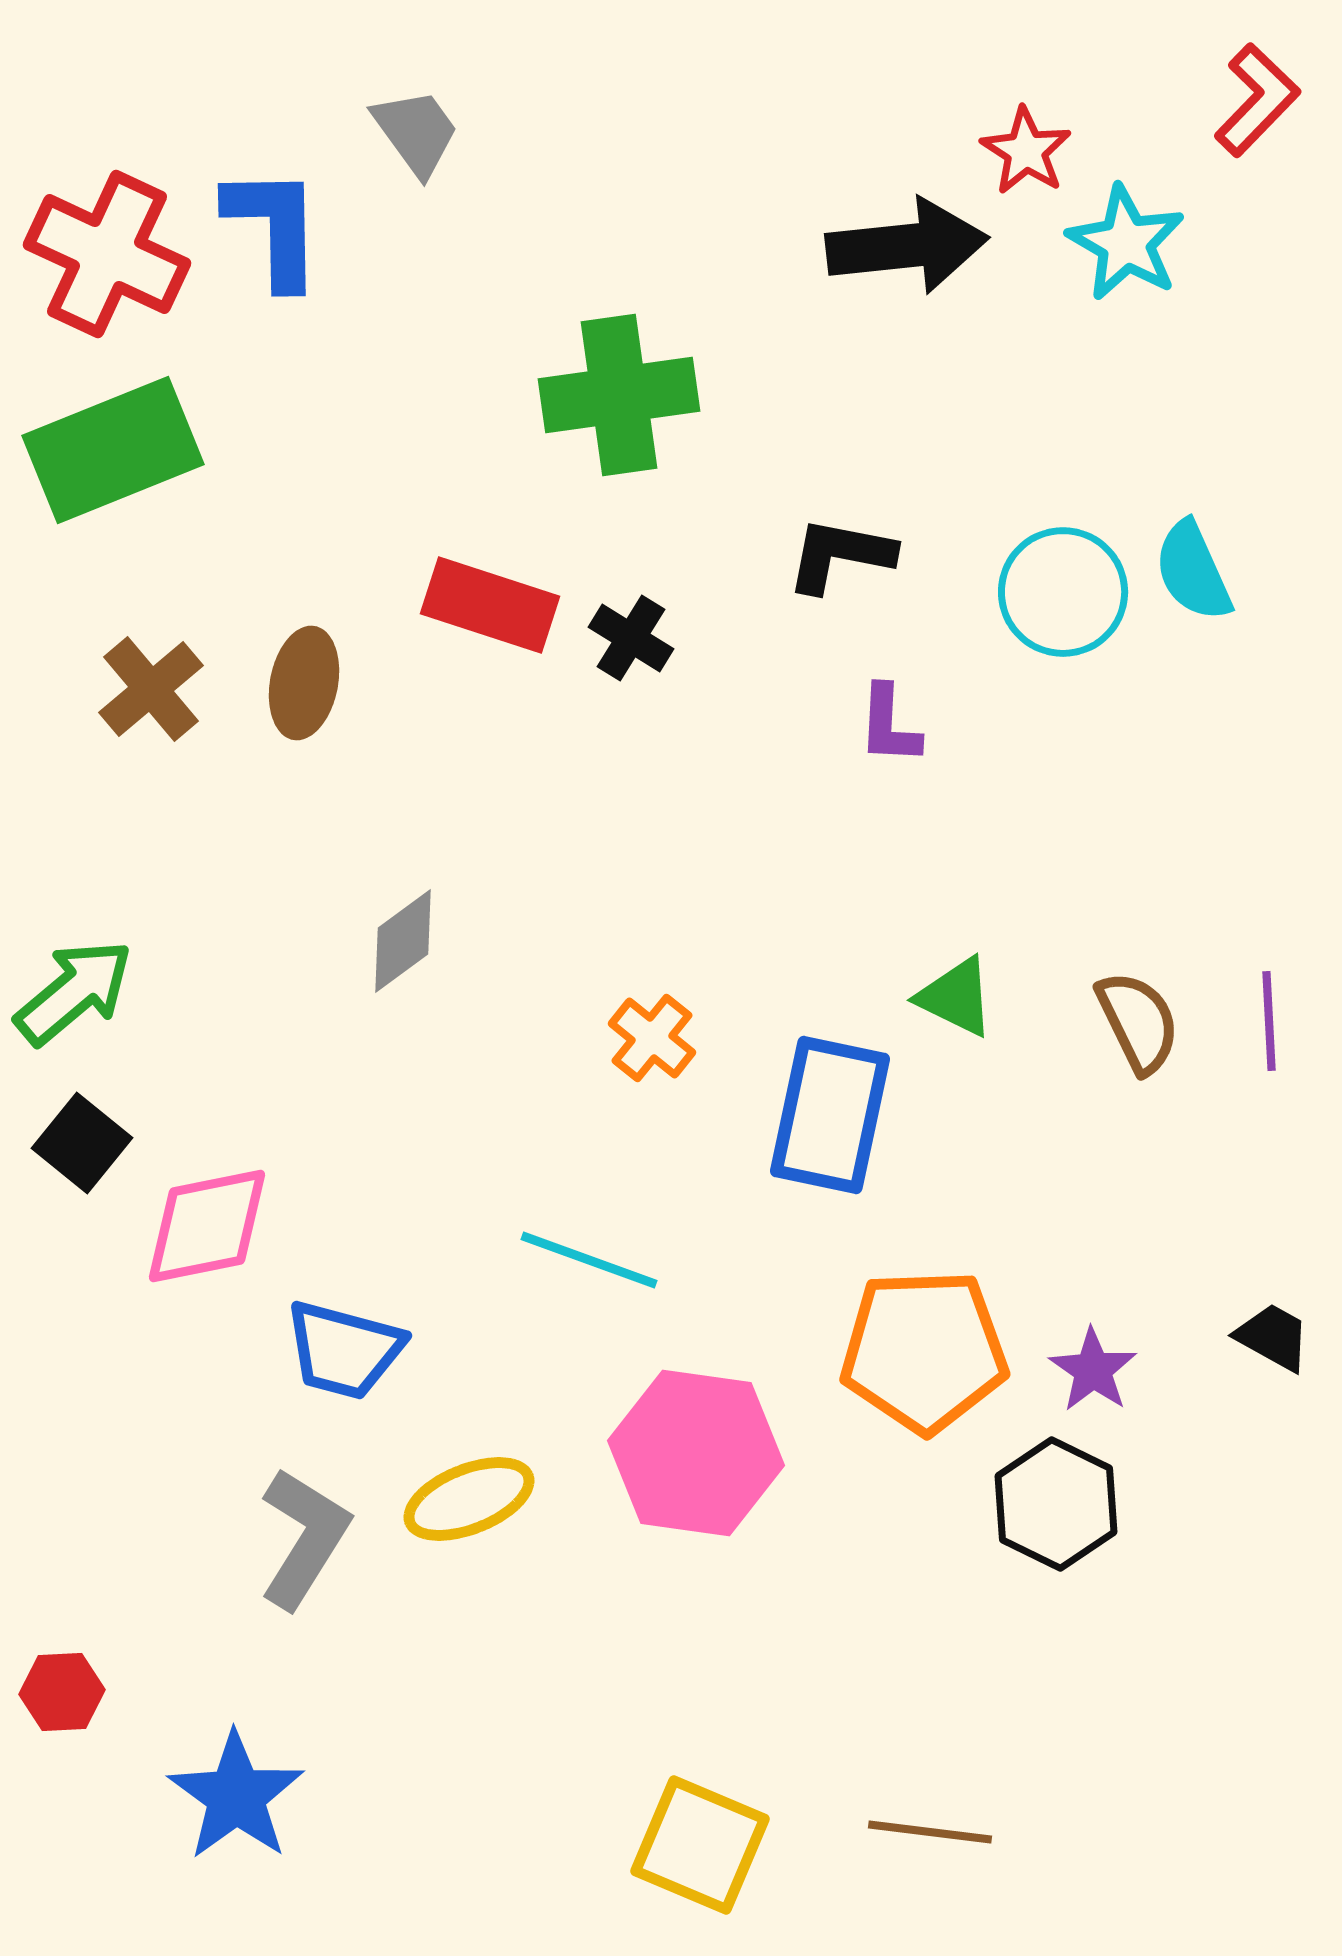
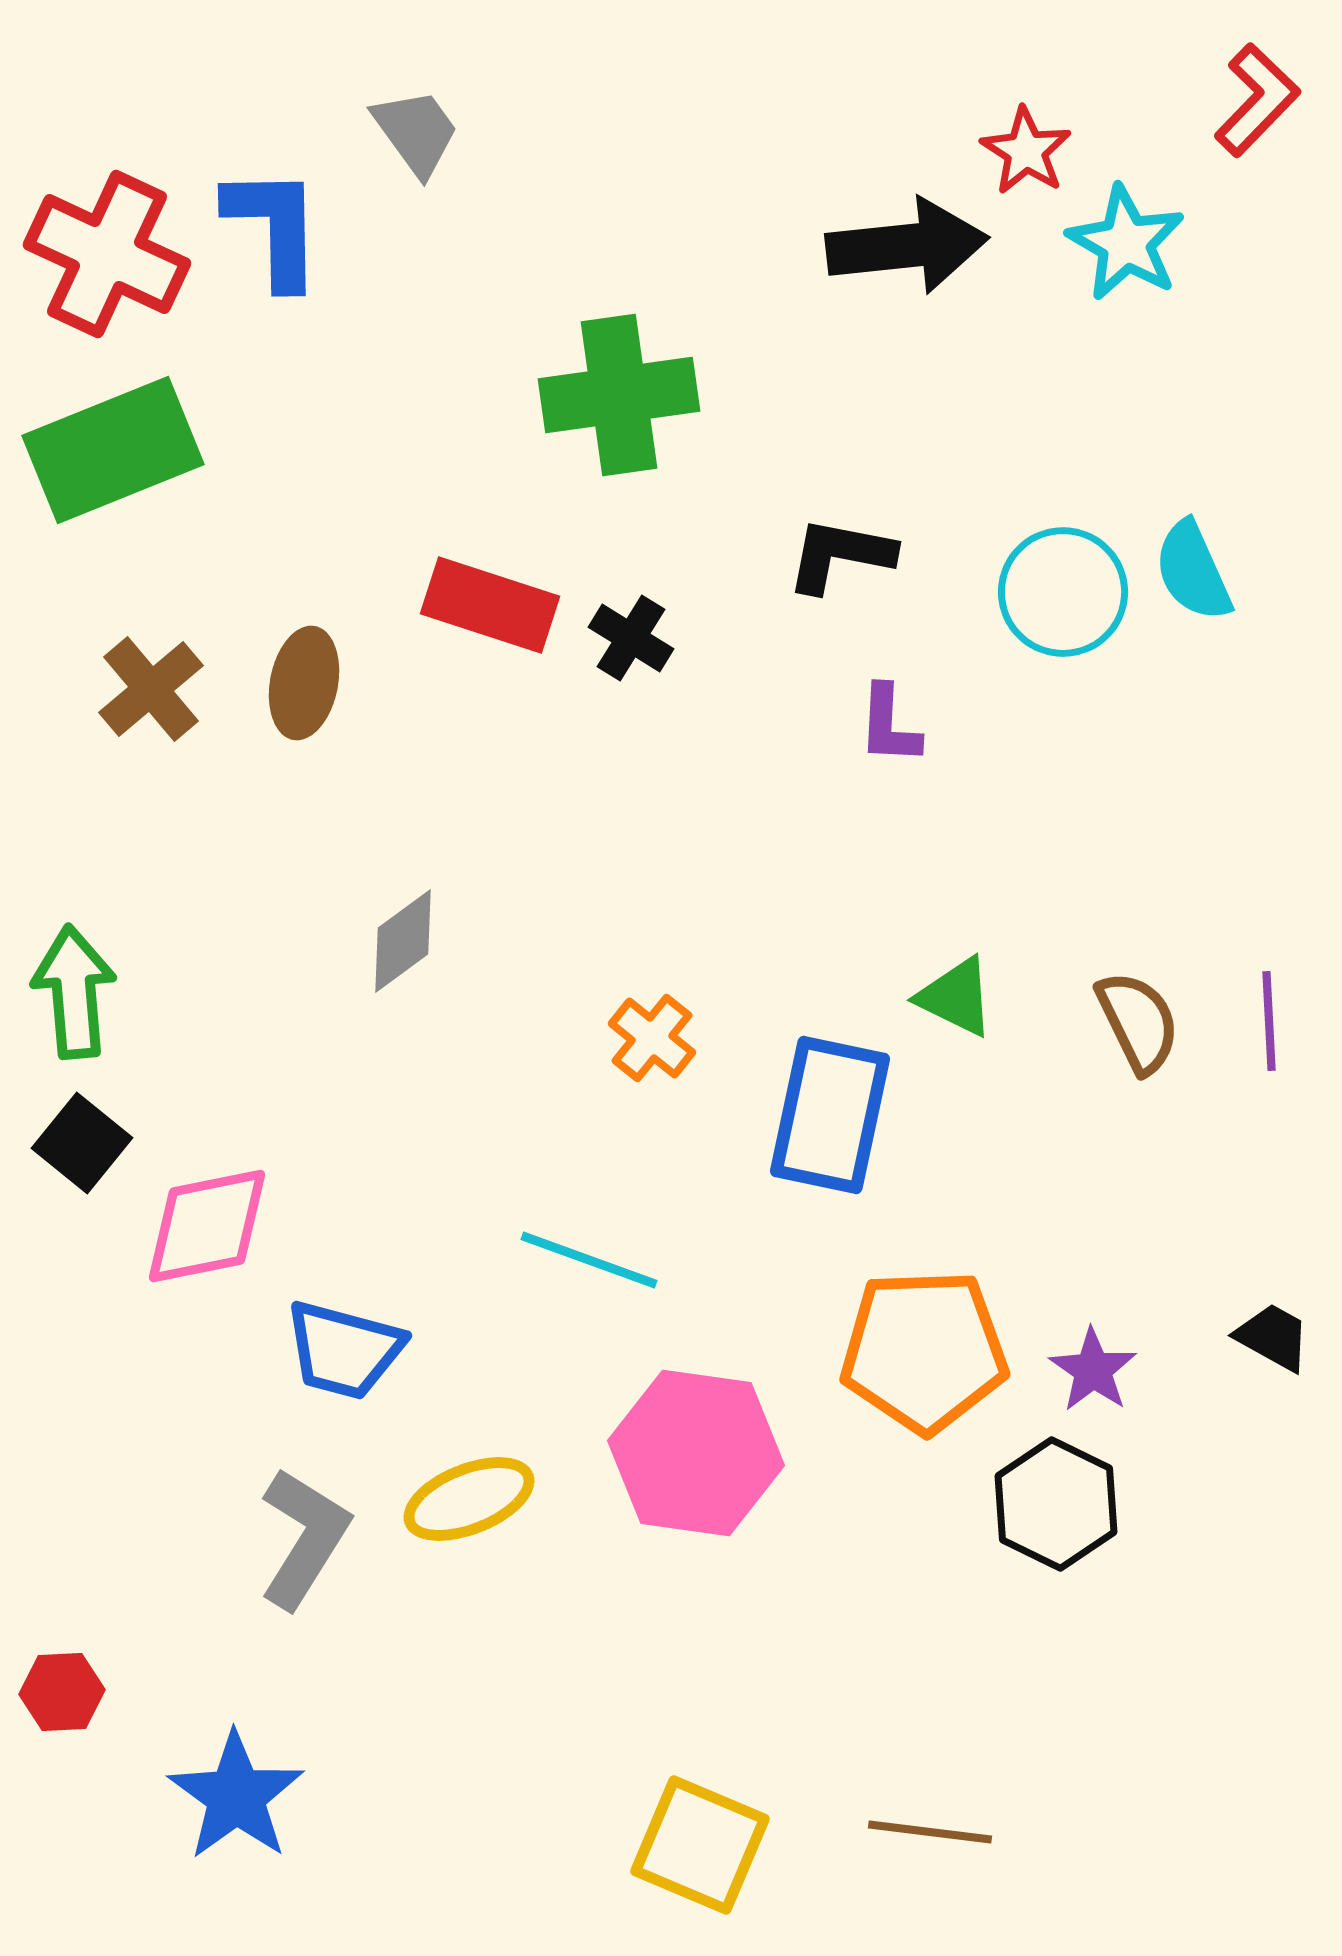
green arrow: rotated 55 degrees counterclockwise
